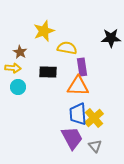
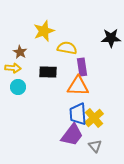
purple trapezoid: moved 3 px up; rotated 65 degrees clockwise
